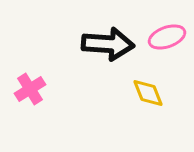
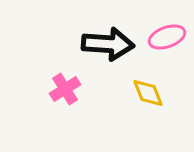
pink cross: moved 35 px right
